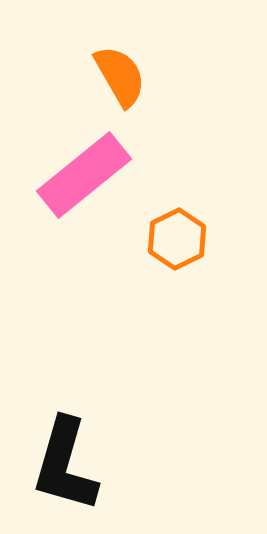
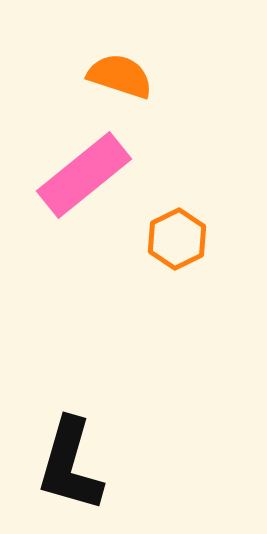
orange semicircle: rotated 42 degrees counterclockwise
black L-shape: moved 5 px right
